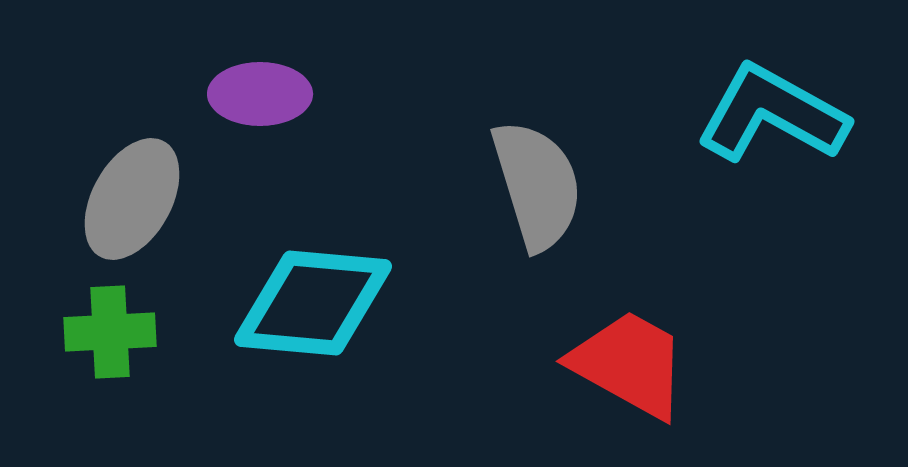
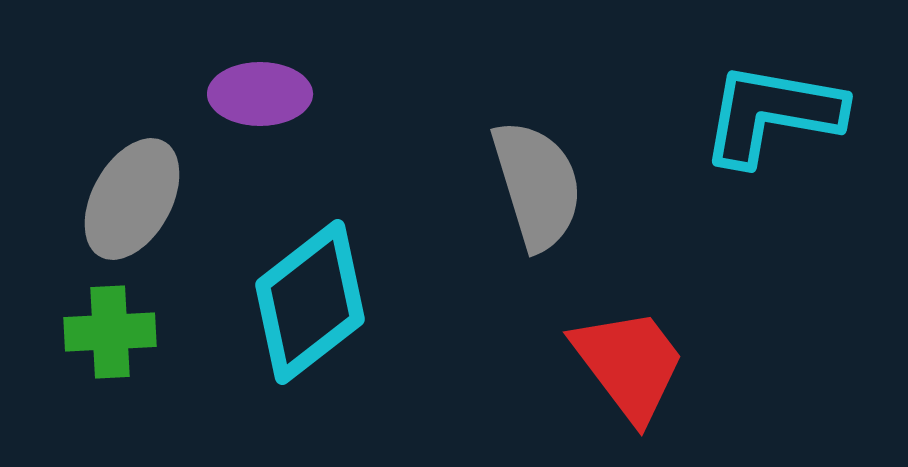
cyan L-shape: rotated 19 degrees counterclockwise
cyan diamond: moved 3 px left, 1 px up; rotated 43 degrees counterclockwise
red trapezoid: rotated 24 degrees clockwise
